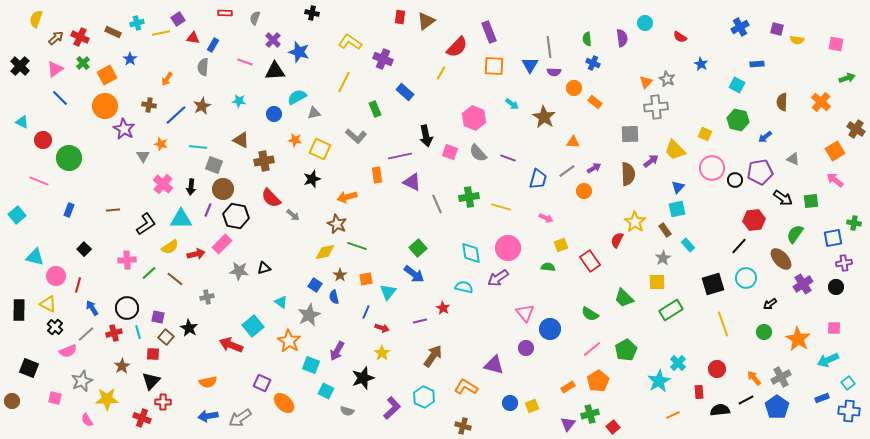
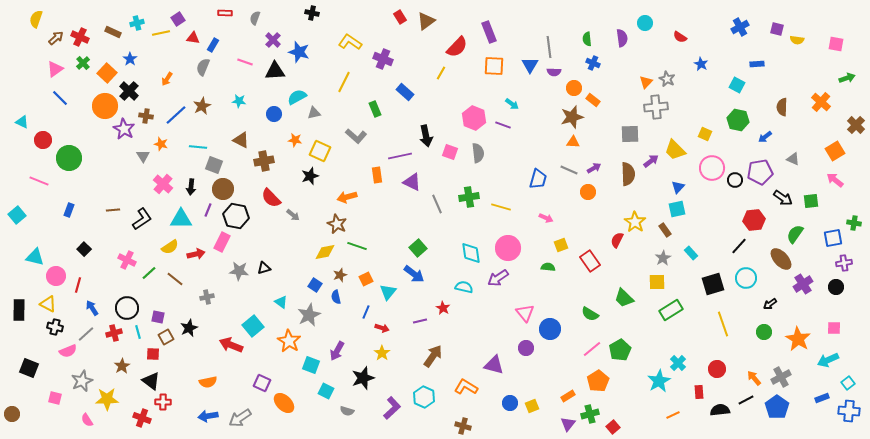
red rectangle at (400, 17): rotated 40 degrees counterclockwise
black cross at (20, 66): moved 109 px right, 25 px down
gray semicircle at (203, 67): rotated 18 degrees clockwise
orange square at (107, 75): moved 2 px up; rotated 18 degrees counterclockwise
orange rectangle at (595, 102): moved 2 px left, 2 px up
brown semicircle at (782, 102): moved 5 px down
brown cross at (149, 105): moved 3 px left, 11 px down
brown star at (544, 117): moved 28 px right; rotated 25 degrees clockwise
brown cross at (856, 129): moved 4 px up; rotated 12 degrees clockwise
yellow square at (320, 149): moved 2 px down
gray semicircle at (478, 153): rotated 144 degrees counterclockwise
purple line at (508, 158): moved 5 px left, 33 px up
gray line at (567, 171): moved 2 px right, 1 px up; rotated 60 degrees clockwise
black star at (312, 179): moved 2 px left, 3 px up
orange circle at (584, 191): moved 4 px right, 1 px down
black L-shape at (146, 224): moved 4 px left, 5 px up
pink rectangle at (222, 244): moved 2 px up; rotated 18 degrees counterclockwise
cyan rectangle at (688, 245): moved 3 px right, 8 px down
pink cross at (127, 260): rotated 30 degrees clockwise
brown star at (340, 275): rotated 16 degrees clockwise
orange square at (366, 279): rotated 16 degrees counterclockwise
blue semicircle at (334, 297): moved 2 px right
black cross at (55, 327): rotated 28 degrees counterclockwise
black star at (189, 328): rotated 18 degrees clockwise
brown square at (166, 337): rotated 21 degrees clockwise
green pentagon at (626, 350): moved 6 px left
black triangle at (151, 381): rotated 36 degrees counterclockwise
orange rectangle at (568, 387): moved 9 px down
brown circle at (12, 401): moved 13 px down
